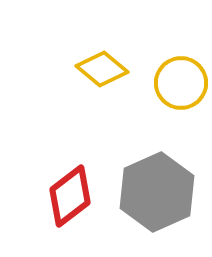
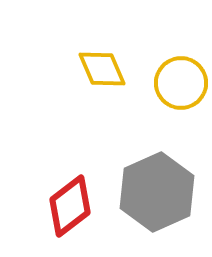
yellow diamond: rotated 27 degrees clockwise
red diamond: moved 10 px down
